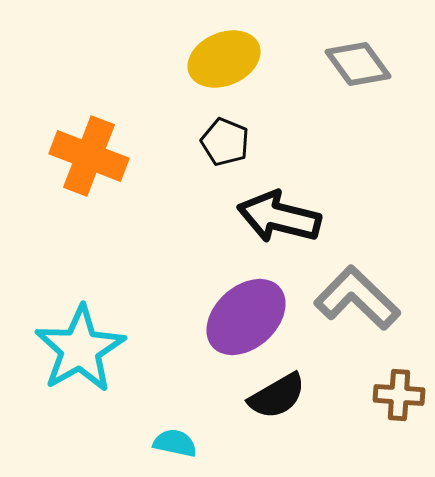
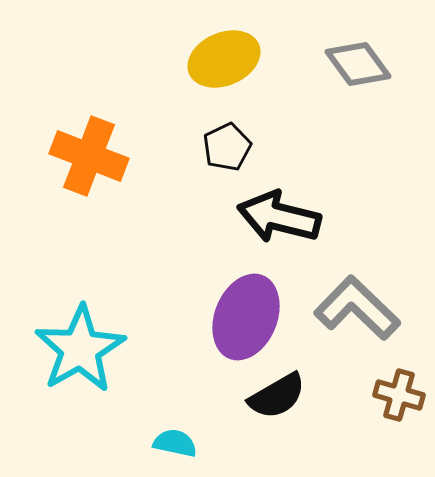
black pentagon: moved 2 px right, 5 px down; rotated 24 degrees clockwise
gray L-shape: moved 10 px down
purple ellipse: rotated 26 degrees counterclockwise
brown cross: rotated 12 degrees clockwise
